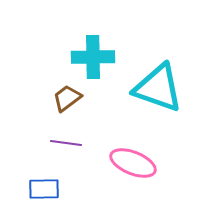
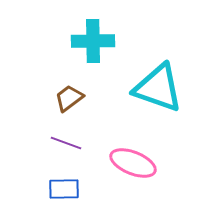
cyan cross: moved 16 px up
brown trapezoid: moved 2 px right
purple line: rotated 12 degrees clockwise
blue rectangle: moved 20 px right
